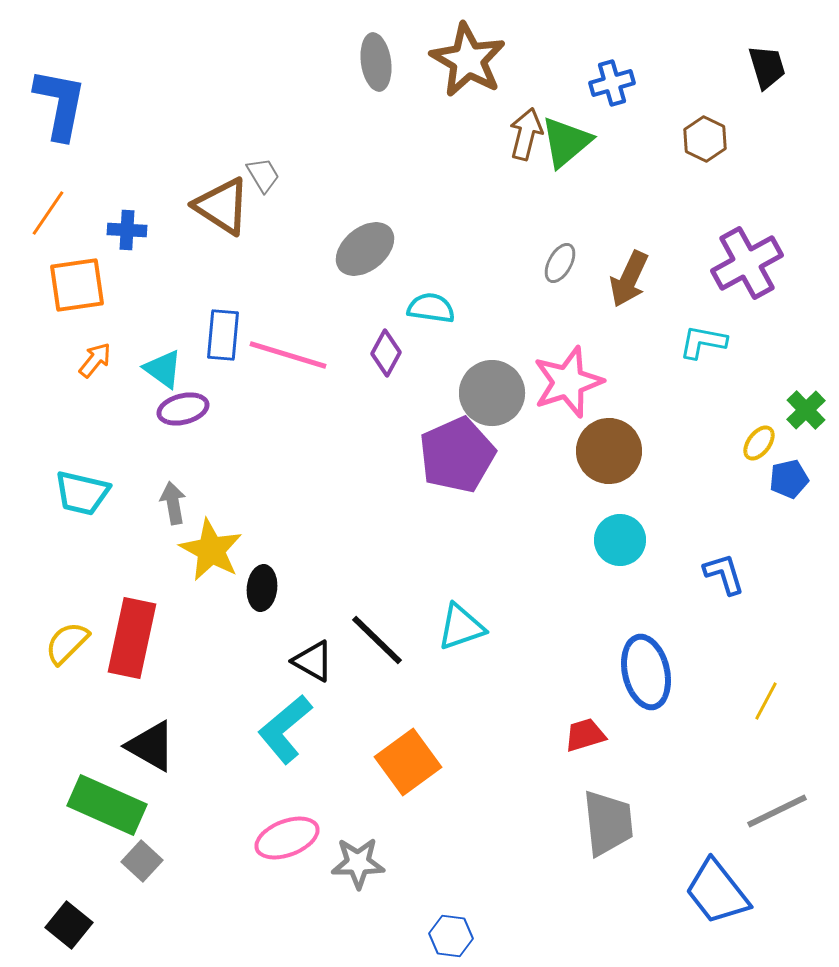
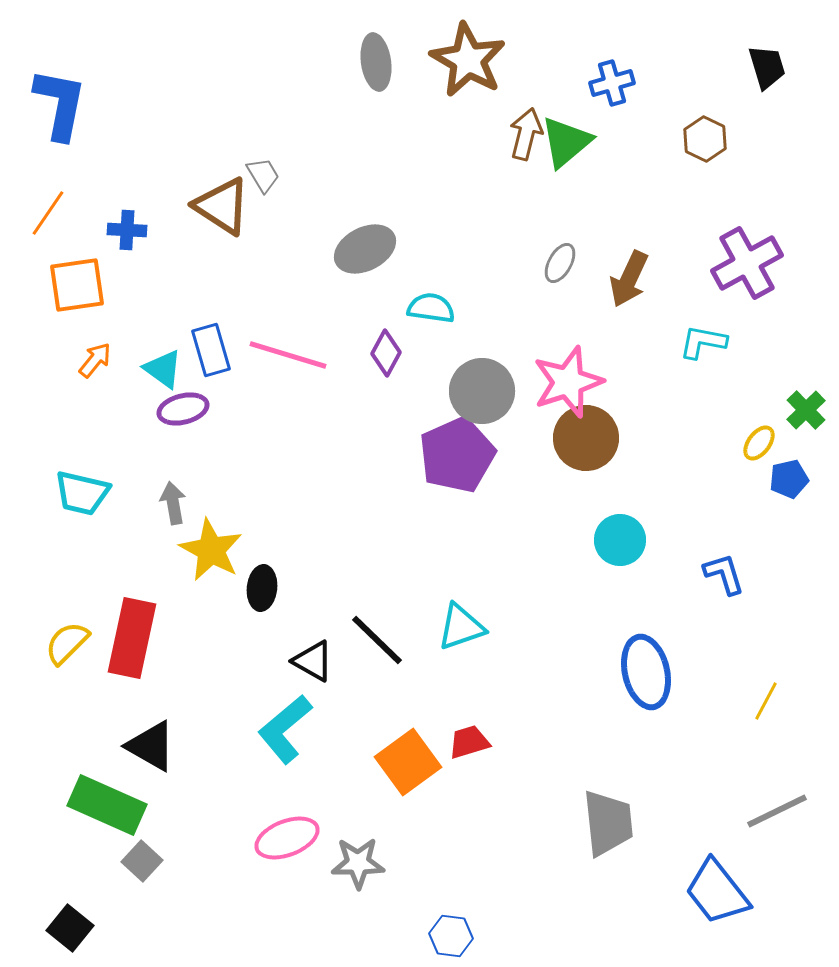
gray ellipse at (365, 249): rotated 12 degrees clockwise
blue rectangle at (223, 335): moved 12 px left, 15 px down; rotated 21 degrees counterclockwise
gray circle at (492, 393): moved 10 px left, 2 px up
brown circle at (609, 451): moved 23 px left, 13 px up
red trapezoid at (585, 735): moved 116 px left, 7 px down
black square at (69, 925): moved 1 px right, 3 px down
